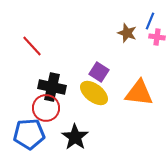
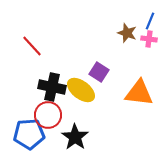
pink cross: moved 8 px left, 2 px down
yellow ellipse: moved 13 px left, 3 px up
red circle: moved 2 px right, 7 px down
